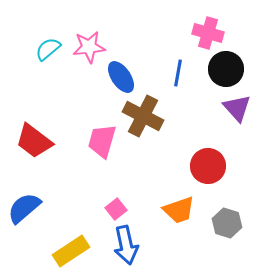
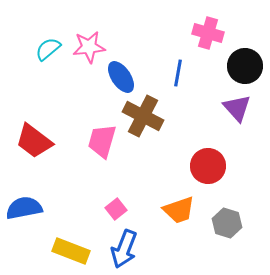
black circle: moved 19 px right, 3 px up
blue semicircle: rotated 30 degrees clockwise
blue arrow: moved 2 px left, 4 px down; rotated 33 degrees clockwise
yellow rectangle: rotated 54 degrees clockwise
